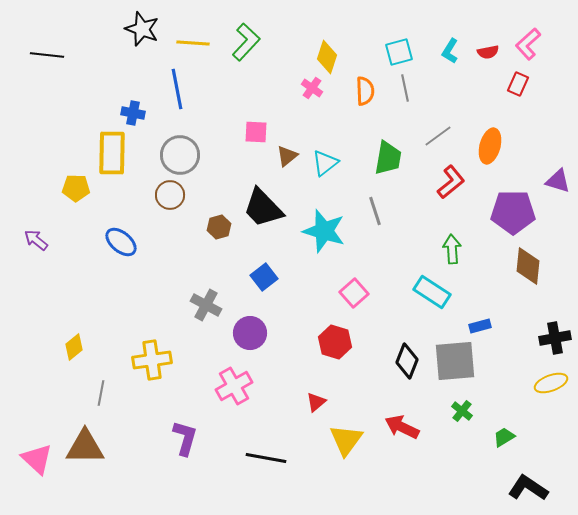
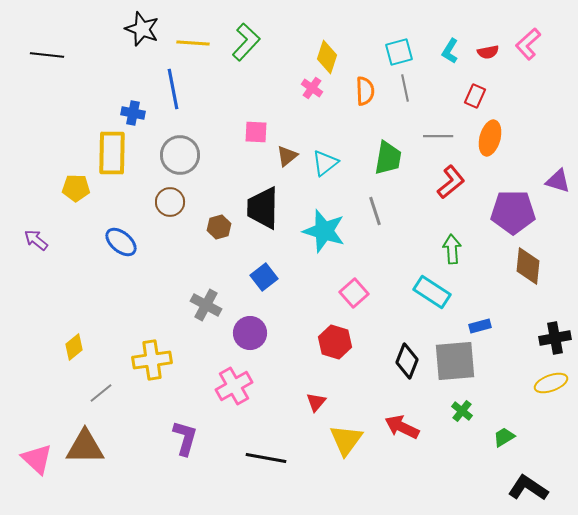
red rectangle at (518, 84): moved 43 px left, 12 px down
blue line at (177, 89): moved 4 px left
gray line at (438, 136): rotated 36 degrees clockwise
orange ellipse at (490, 146): moved 8 px up
brown circle at (170, 195): moved 7 px down
black trapezoid at (263, 208): rotated 45 degrees clockwise
gray line at (101, 393): rotated 40 degrees clockwise
red triangle at (316, 402): rotated 10 degrees counterclockwise
